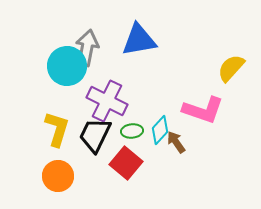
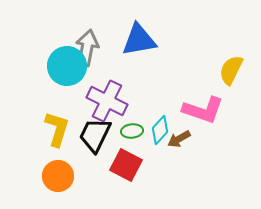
yellow semicircle: moved 2 px down; rotated 16 degrees counterclockwise
brown arrow: moved 3 px right, 3 px up; rotated 85 degrees counterclockwise
red square: moved 2 px down; rotated 12 degrees counterclockwise
